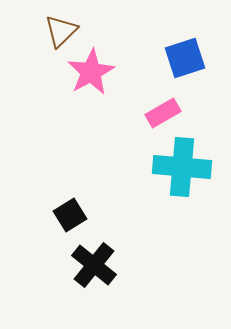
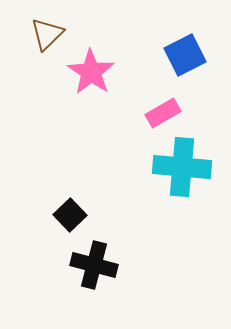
brown triangle: moved 14 px left, 3 px down
blue square: moved 3 px up; rotated 9 degrees counterclockwise
pink star: rotated 9 degrees counterclockwise
black square: rotated 12 degrees counterclockwise
black cross: rotated 24 degrees counterclockwise
